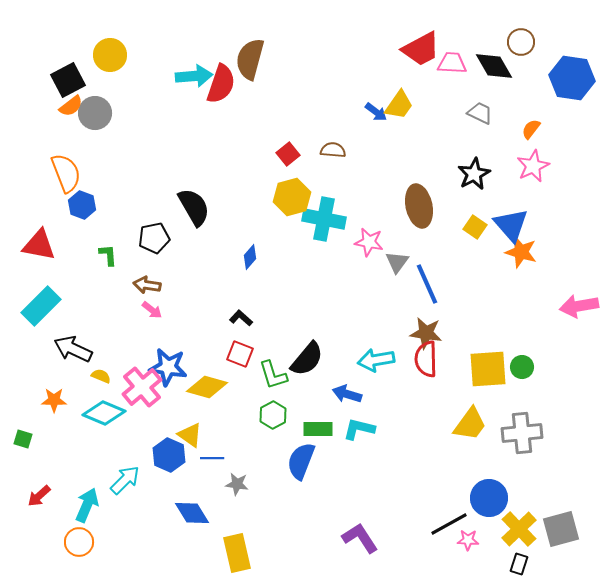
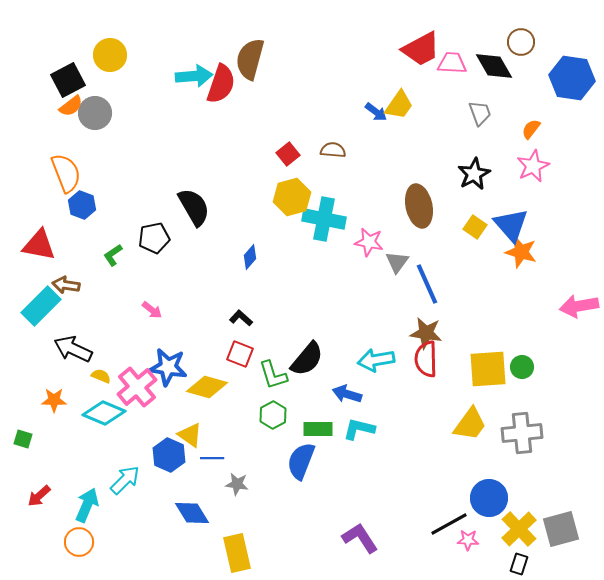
gray trapezoid at (480, 113): rotated 44 degrees clockwise
green L-shape at (108, 255): moved 5 px right; rotated 120 degrees counterclockwise
brown arrow at (147, 285): moved 81 px left
pink cross at (142, 387): moved 5 px left
